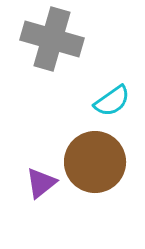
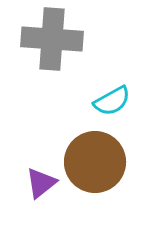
gray cross: rotated 12 degrees counterclockwise
cyan semicircle: rotated 6 degrees clockwise
